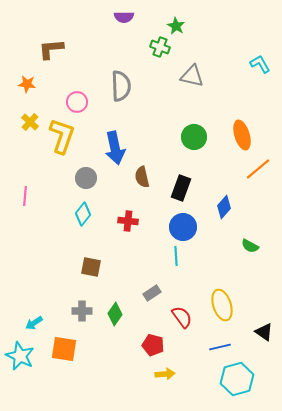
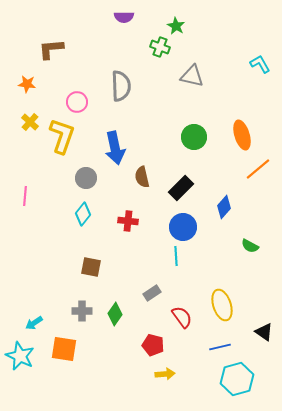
black rectangle: rotated 25 degrees clockwise
